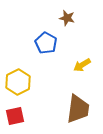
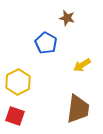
red square: rotated 30 degrees clockwise
